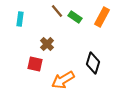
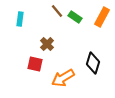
orange arrow: moved 2 px up
